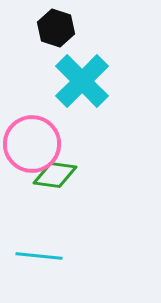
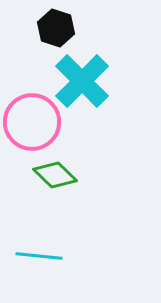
pink circle: moved 22 px up
green diamond: rotated 36 degrees clockwise
